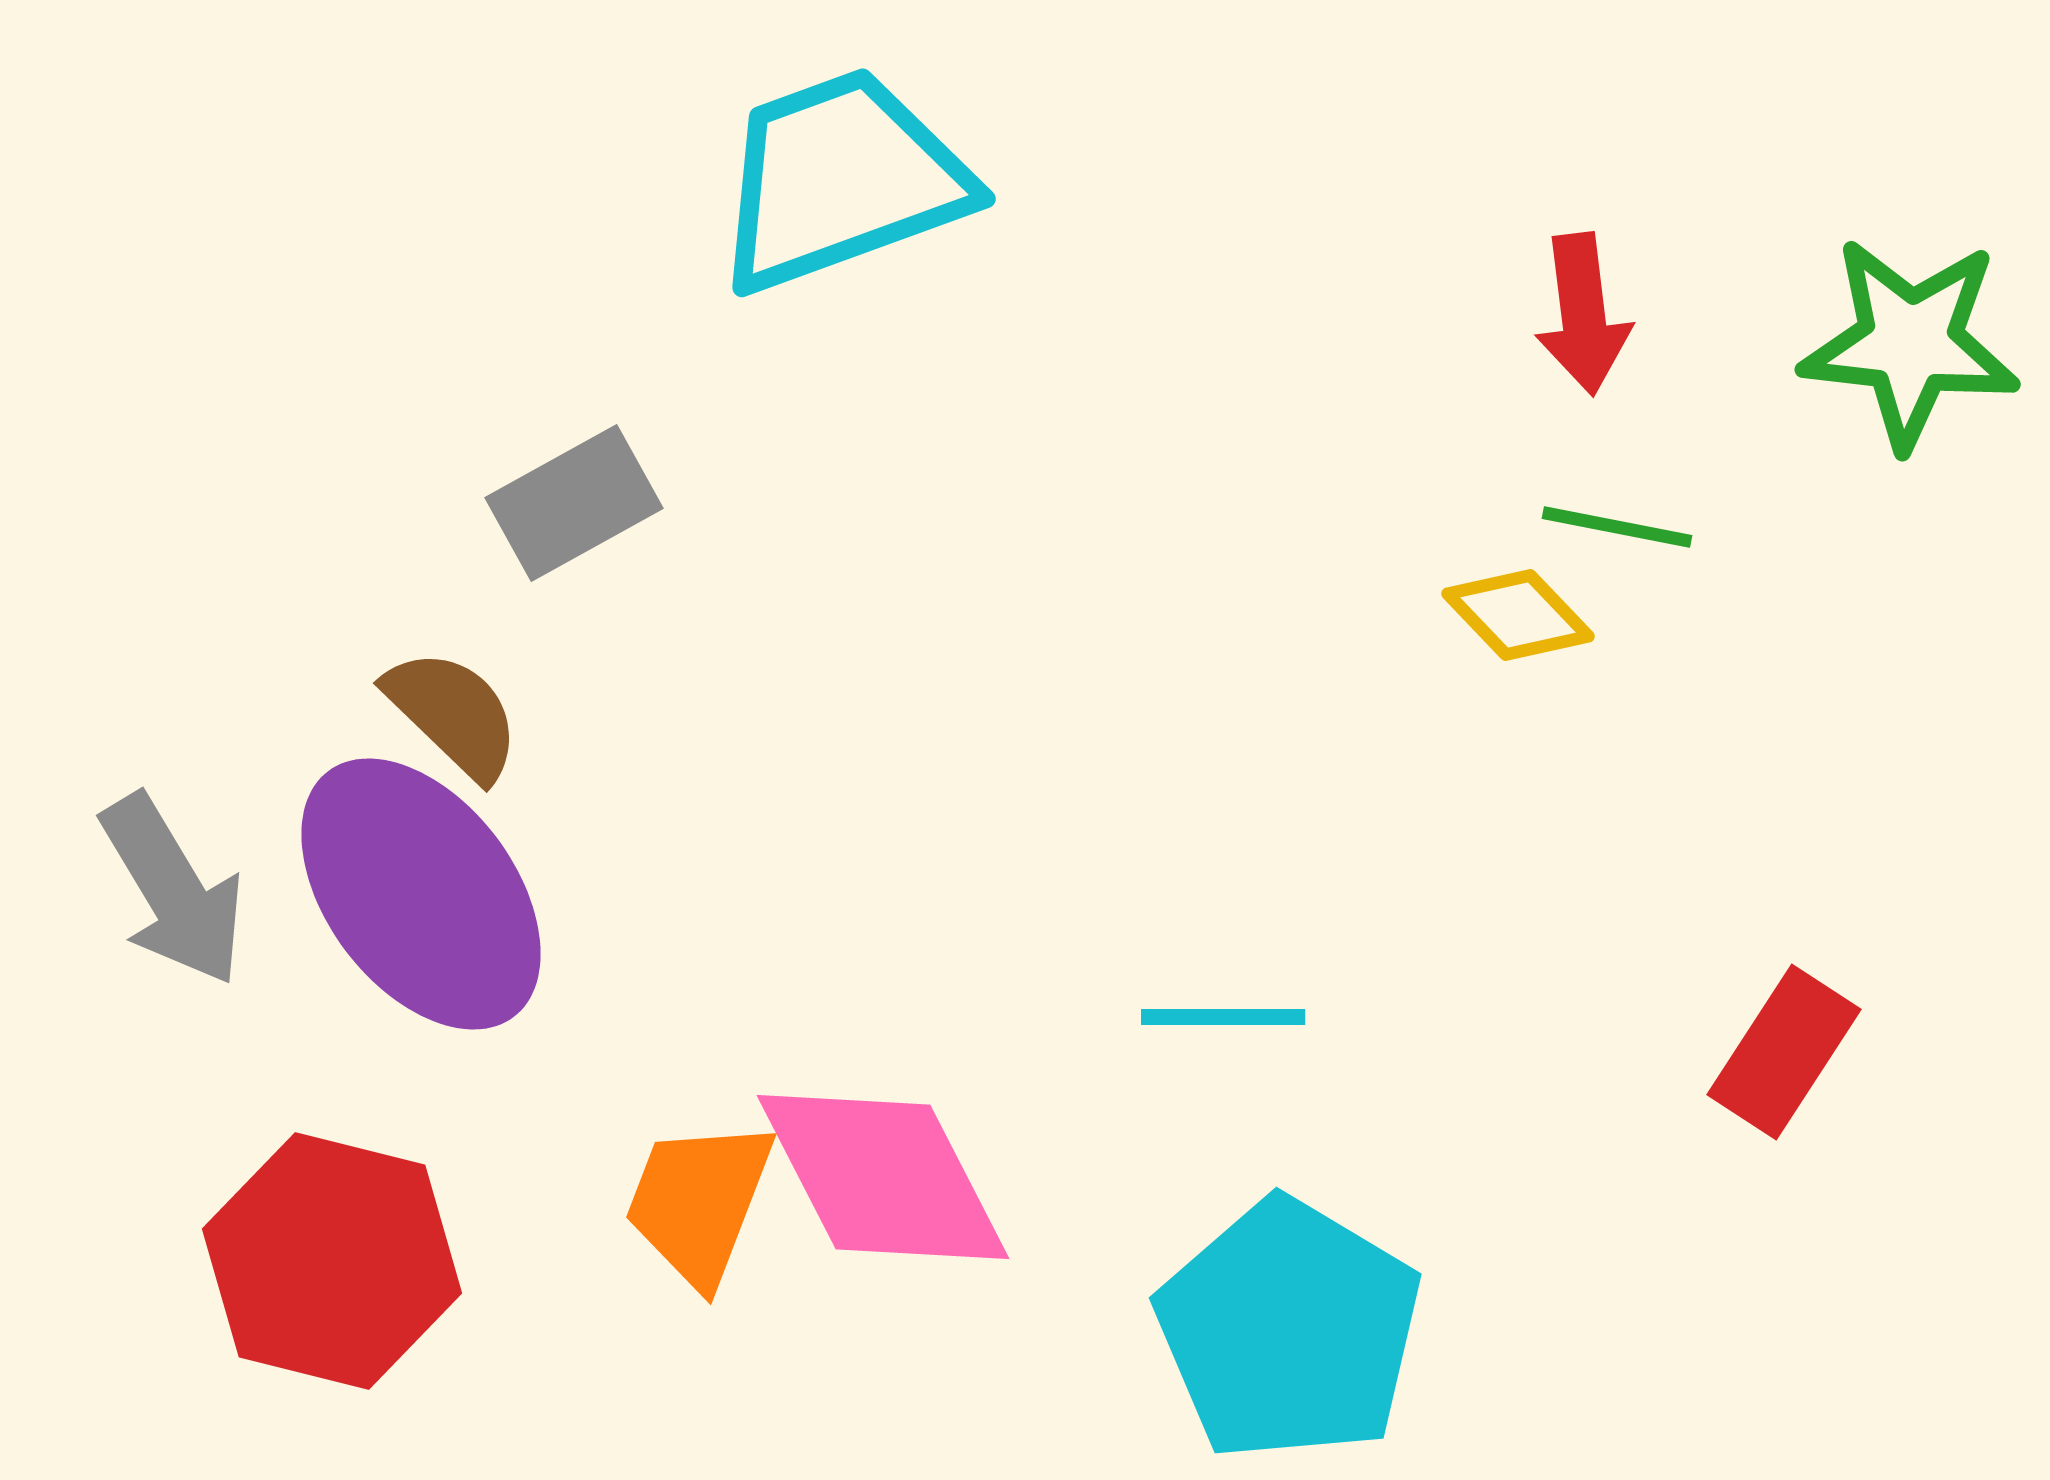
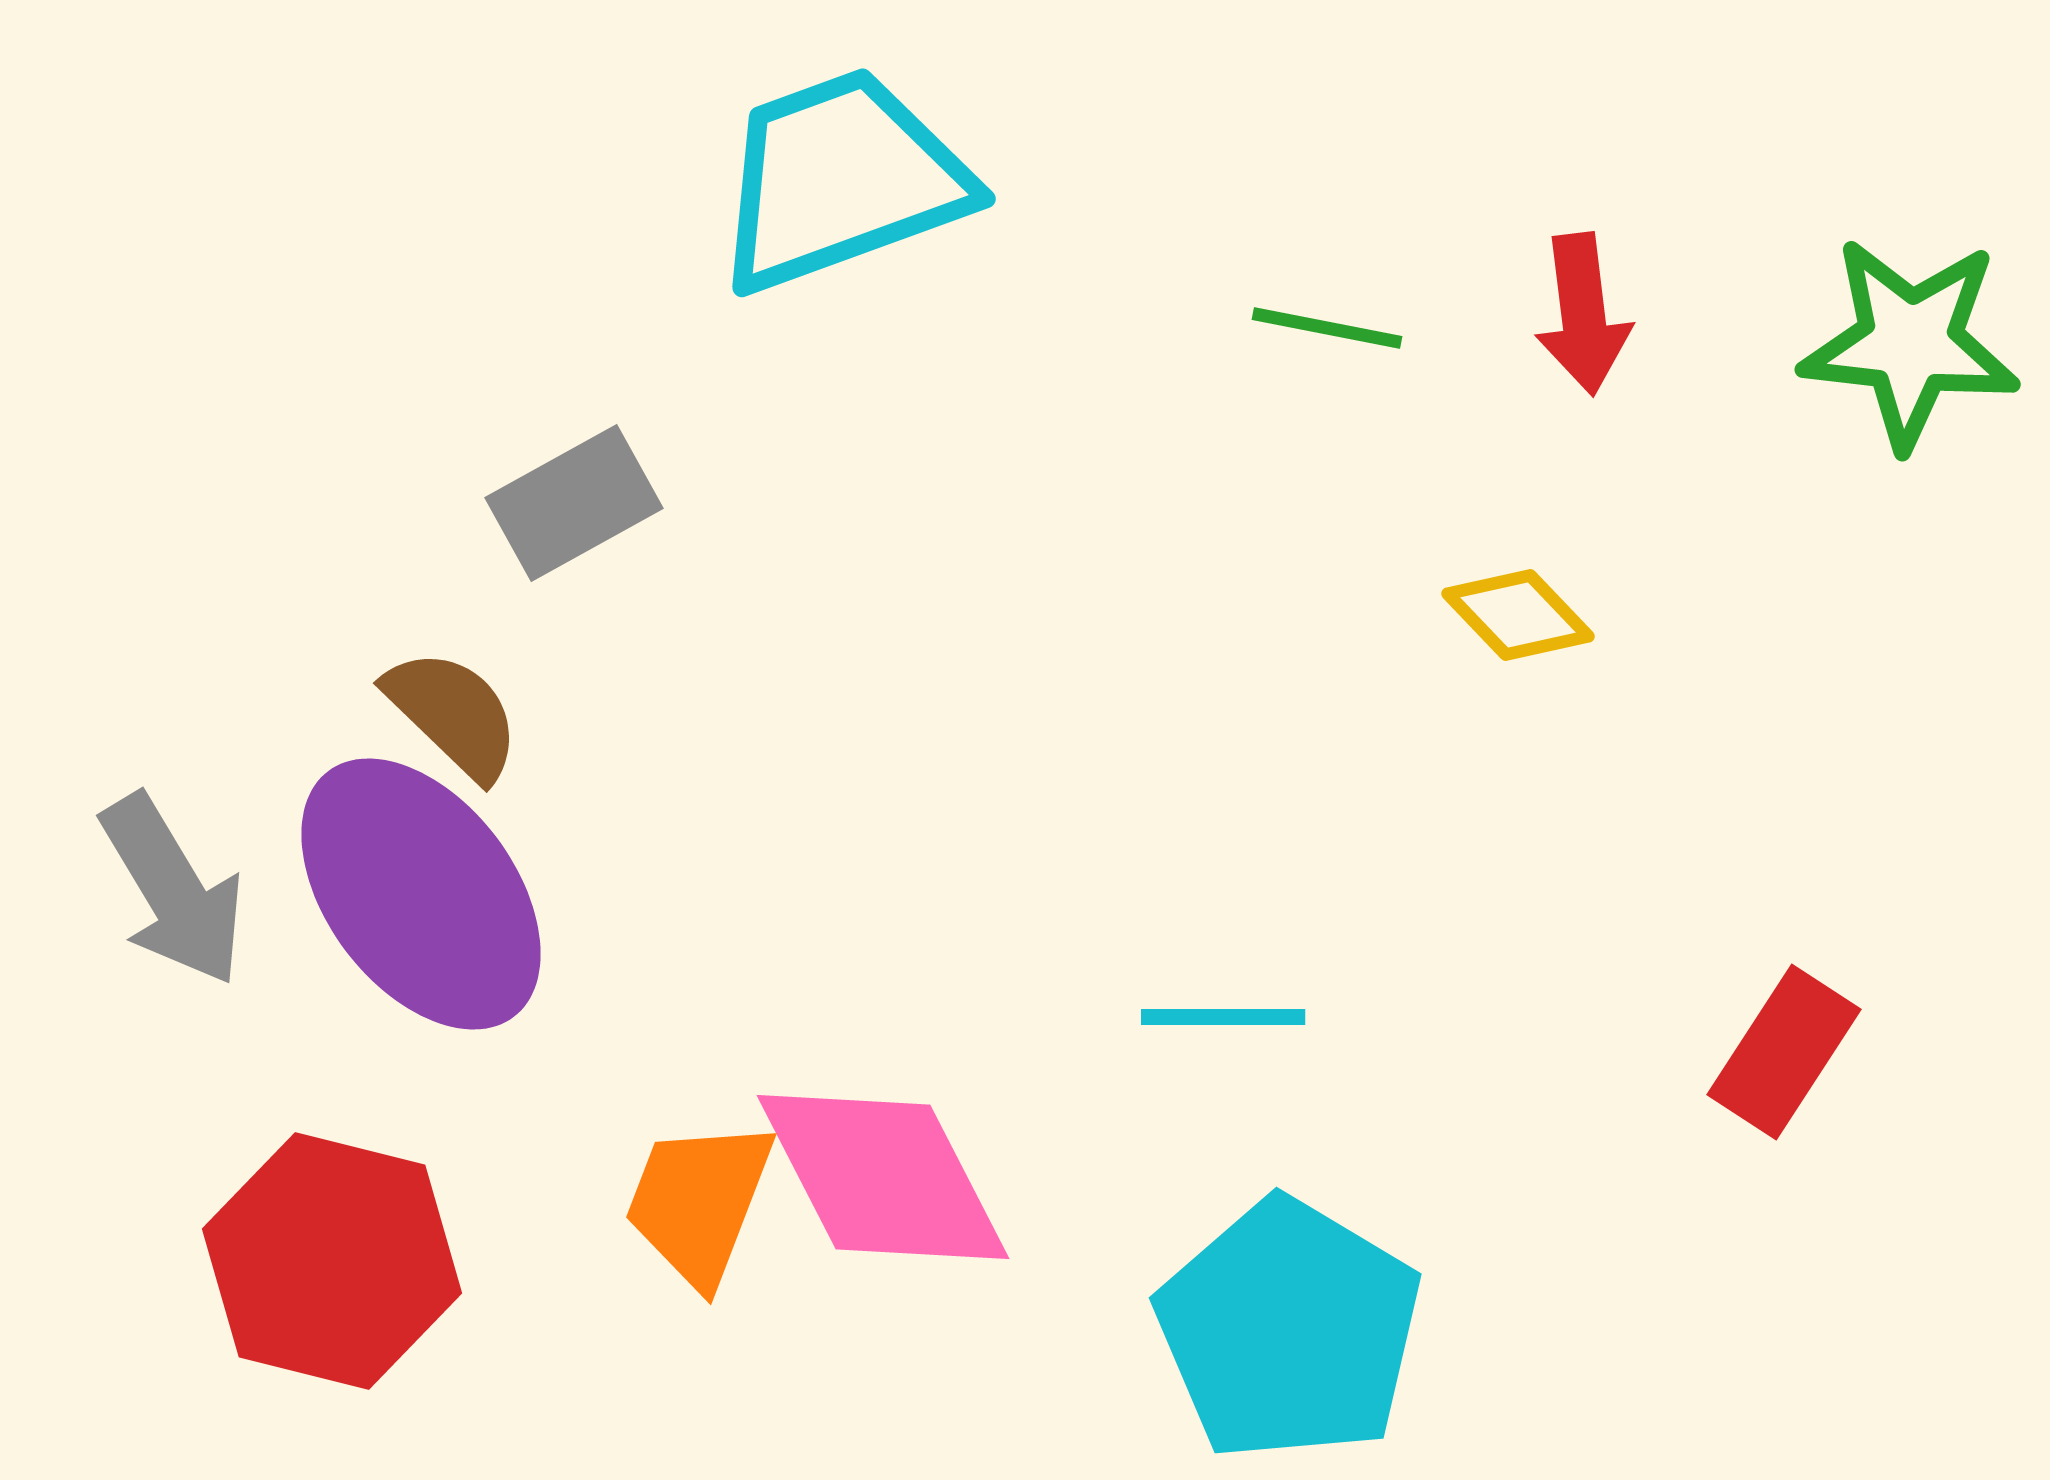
green line: moved 290 px left, 199 px up
